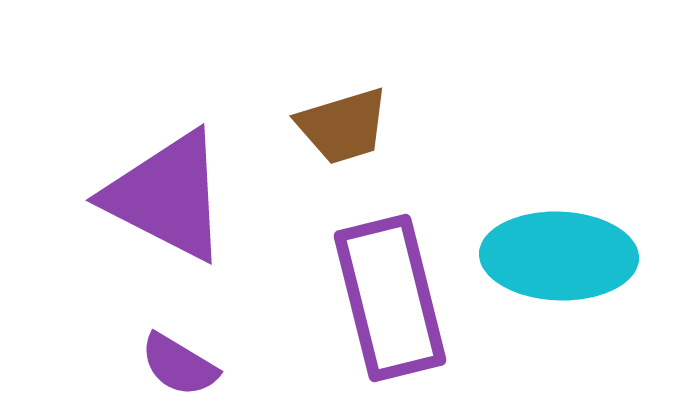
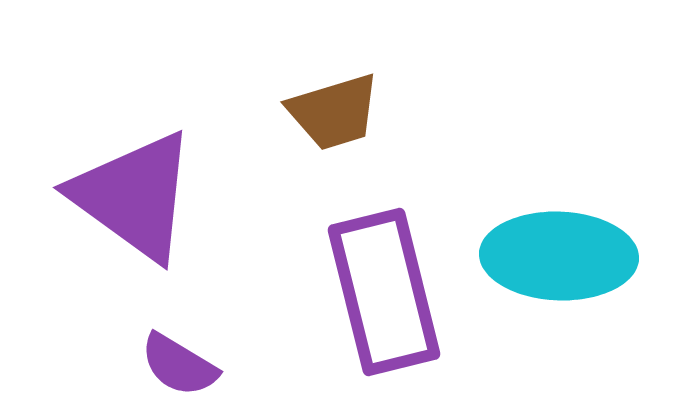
brown trapezoid: moved 9 px left, 14 px up
purple triangle: moved 33 px left; rotated 9 degrees clockwise
purple rectangle: moved 6 px left, 6 px up
